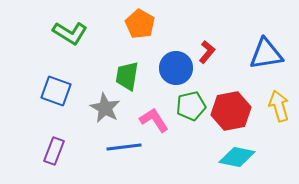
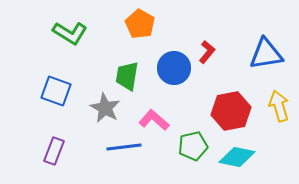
blue circle: moved 2 px left
green pentagon: moved 2 px right, 40 px down
pink L-shape: rotated 16 degrees counterclockwise
